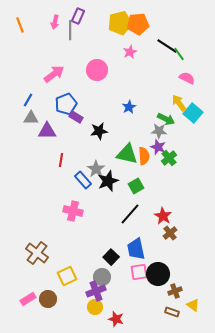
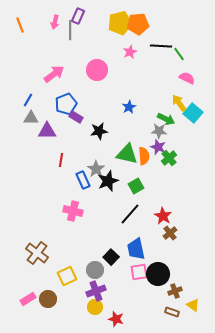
black line at (167, 46): moved 6 px left; rotated 30 degrees counterclockwise
blue rectangle at (83, 180): rotated 18 degrees clockwise
gray circle at (102, 277): moved 7 px left, 7 px up
